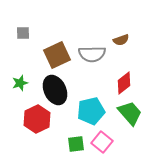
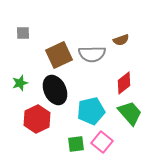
brown square: moved 2 px right
